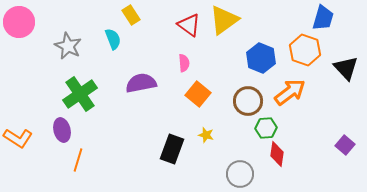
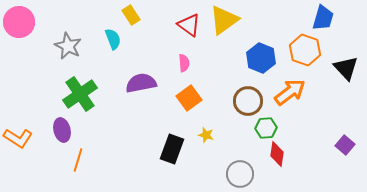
orange square: moved 9 px left, 4 px down; rotated 15 degrees clockwise
